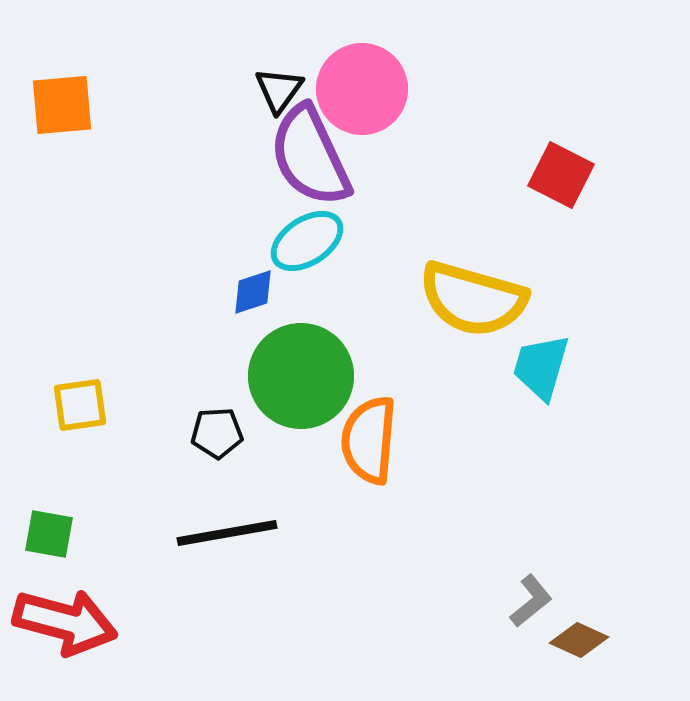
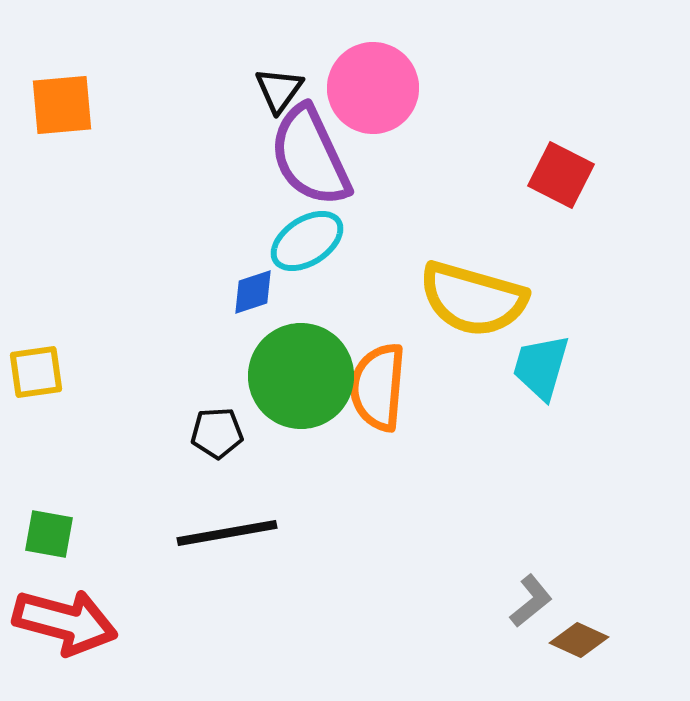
pink circle: moved 11 px right, 1 px up
yellow square: moved 44 px left, 33 px up
orange semicircle: moved 9 px right, 53 px up
